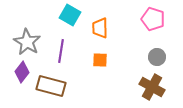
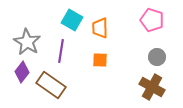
cyan square: moved 2 px right, 5 px down
pink pentagon: moved 1 px left, 1 px down
brown rectangle: moved 1 px up; rotated 20 degrees clockwise
